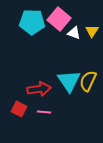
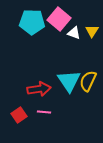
red square: moved 6 px down; rotated 28 degrees clockwise
